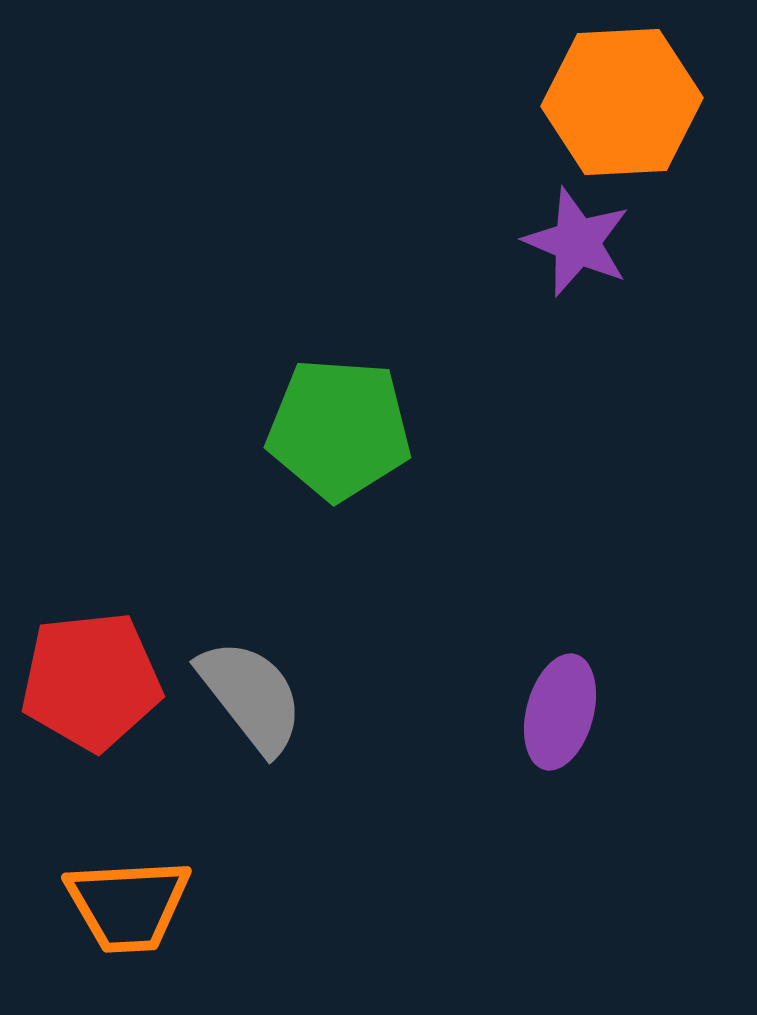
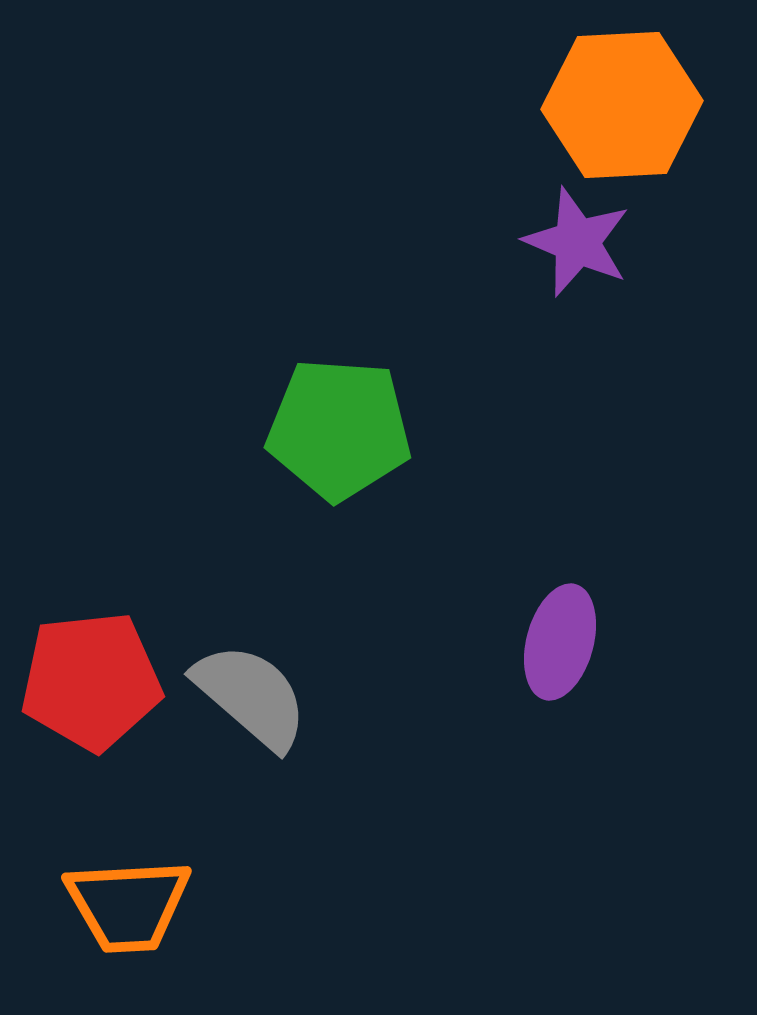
orange hexagon: moved 3 px down
gray semicircle: rotated 11 degrees counterclockwise
purple ellipse: moved 70 px up
